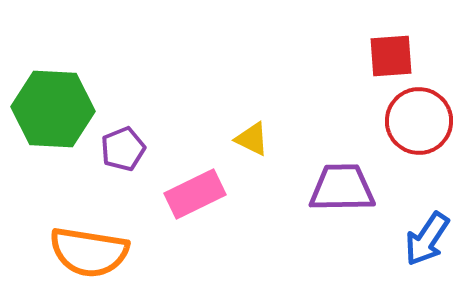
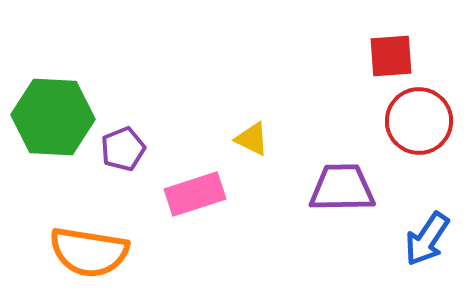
green hexagon: moved 8 px down
pink rectangle: rotated 8 degrees clockwise
